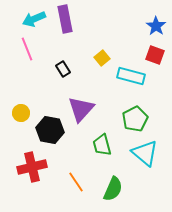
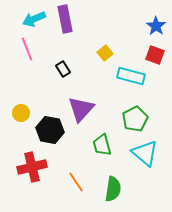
yellow square: moved 3 px right, 5 px up
green semicircle: rotated 15 degrees counterclockwise
